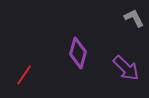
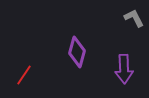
purple diamond: moved 1 px left, 1 px up
purple arrow: moved 2 px left, 1 px down; rotated 44 degrees clockwise
